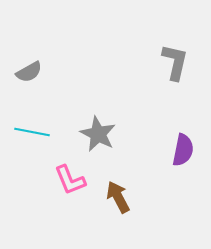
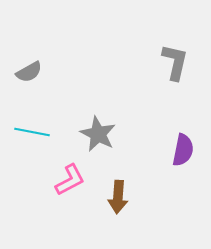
pink L-shape: rotated 96 degrees counterclockwise
brown arrow: rotated 148 degrees counterclockwise
